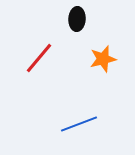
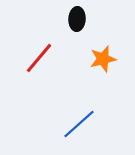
blue line: rotated 21 degrees counterclockwise
